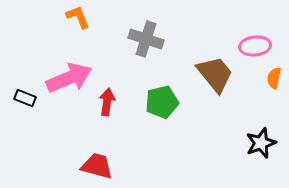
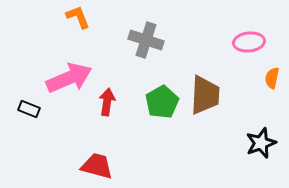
gray cross: moved 1 px down
pink ellipse: moved 6 px left, 4 px up
brown trapezoid: moved 10 px left, 21 px down; rotated 42 degrees clockwise
orange semicircle: moved 2 px left
black rectangle: moved 4 px right, 11 px down
green pentagon: rotated 16 degrees counterclockwise
